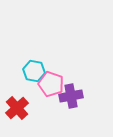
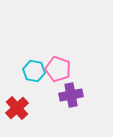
pink pentagon: moved 7 px right, 15 px up
purple cross: moved 1 px up
